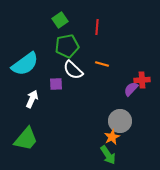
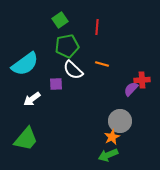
white arrow: rotated 150 degrees counterclockwise
green arrow: rotated 102 degrees clockwise
